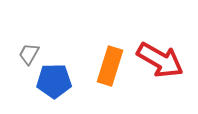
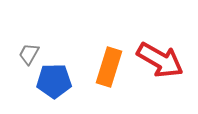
orange rectangle: moved 1 px left, 1 px down
